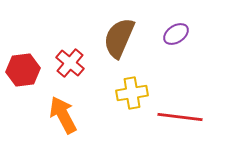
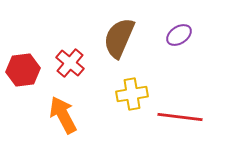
purple ellipse: moved 3 px right, 1 px down
yellow cross: moved 1 px down
